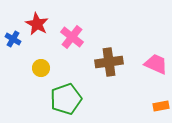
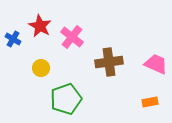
red star: moved 3 px right, 2 px down
orange rectangle: moved 11 px left, 4 px up
